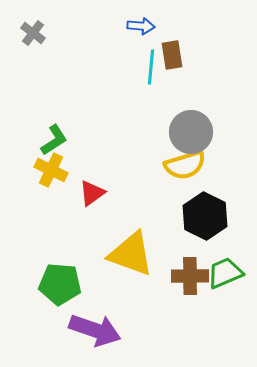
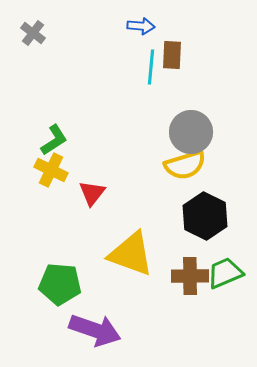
brown rectangle: rotated 12 degrees clockwise
red triangle: rotated 16 degrees counterclockwise
